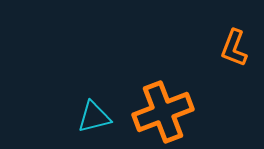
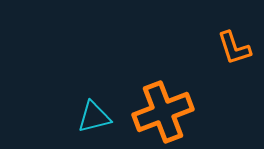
orange L-shape: rotated 39 degrees counterclockwise
